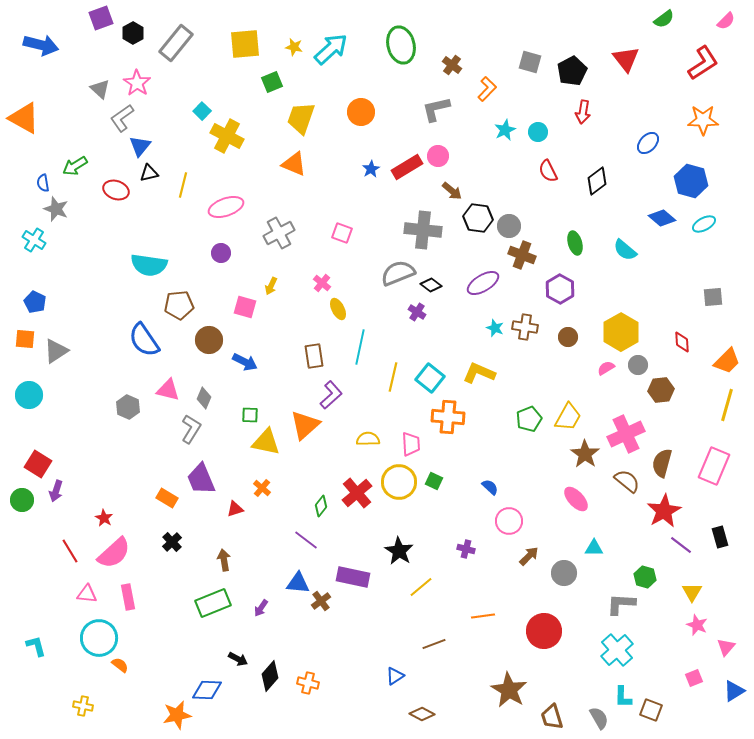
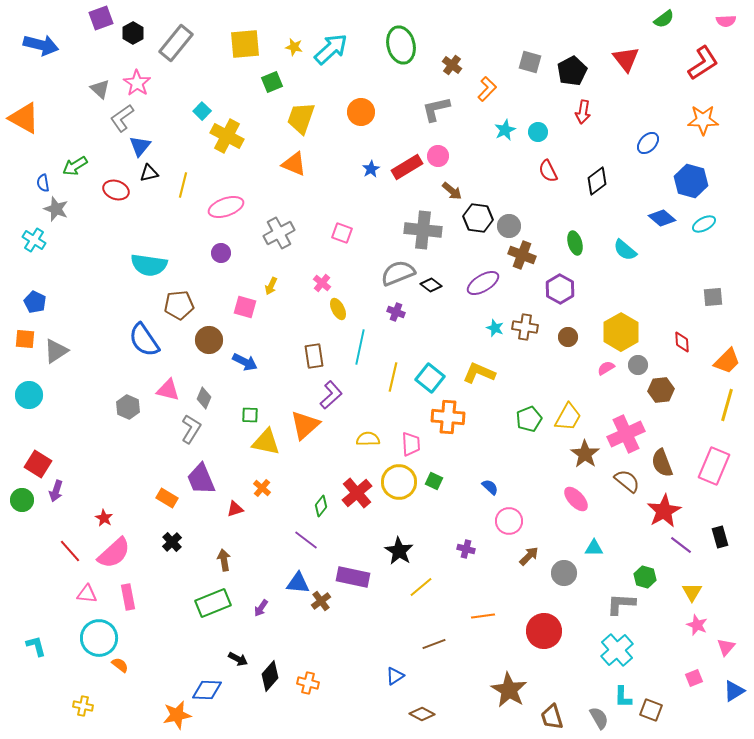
pink semicircle at (726, 21): rotated 42 degrees clockwise
purple cross at (417, 312): moved 21 px left; rotated 12 degrees counterclockwise
brown semicircle at (662, 463): rotated 36 degrees counterclockwise
red line at (70, 551): rotated 10 degrees counterclockwise
